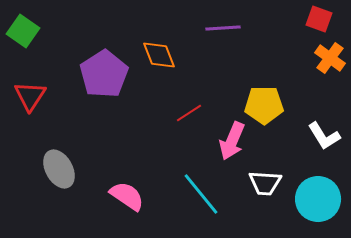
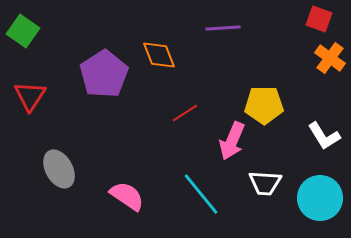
red line: moved 4 px left
cyan circle: moved 2 px right, 1 px up
